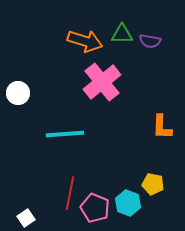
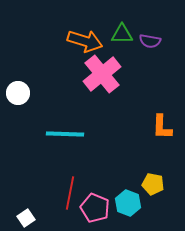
pink cross: moved 8 px up
cyan line: rotated 6 degrees clockwise
